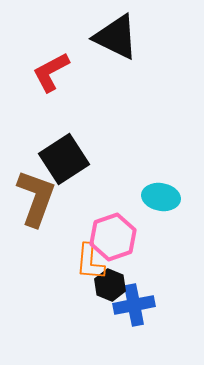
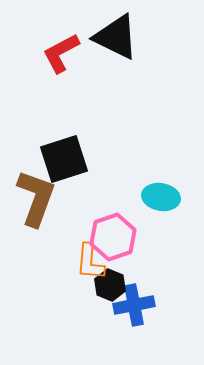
red L-shape: moved 10 px right, 19 px up
black square: rotated 15 degrees clockwise
